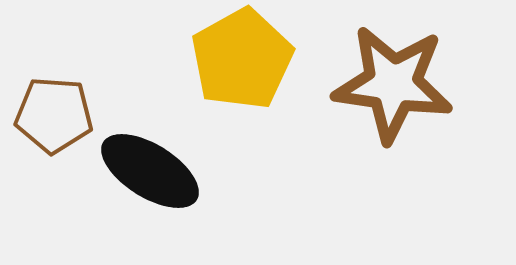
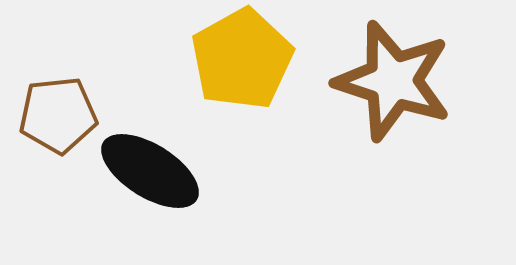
brown star: moved 3 px up; rotated 10 degrees clockwise
brown pentagon: moved 4 px right; rotated 10 degrees counterclockwise
